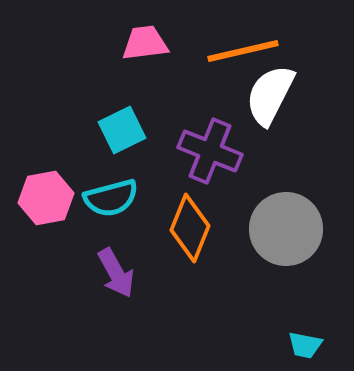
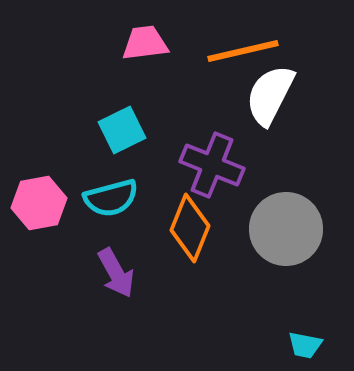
purple cross: moved 2 px right, 14 px down
pink hexagon: moved 7 px left, 5 px down
